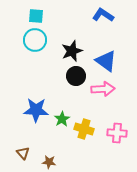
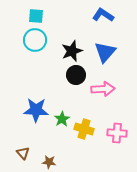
blue triangle: moved 1 px left, 9 px up; rotated 35 degrees clockwise
black circle: moved 1 px up
